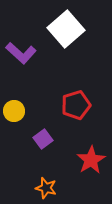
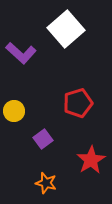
red pentagon: moved 2 px right, 2 px up
orange star: moved 5 px up
